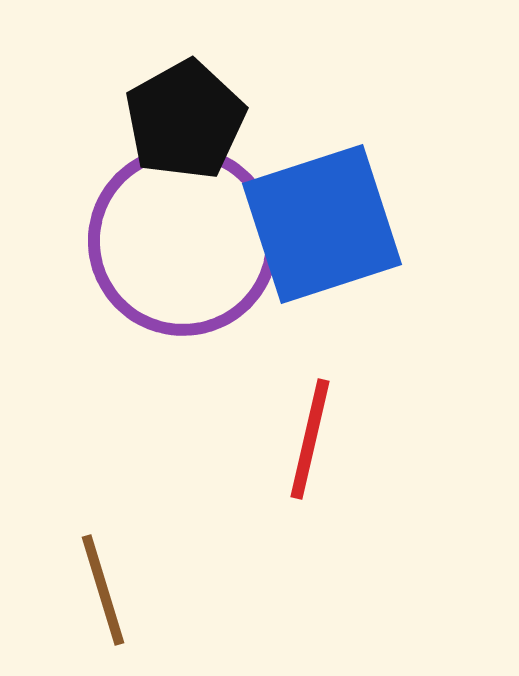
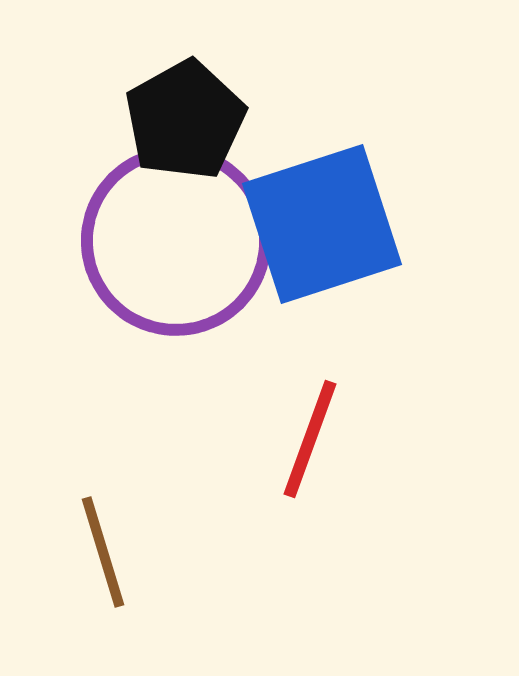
purple circle: moved 7 px left
red line: rotated 7 degrees clockwise
brown line: moved 38 px up
